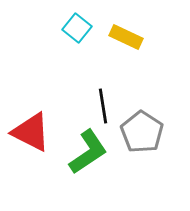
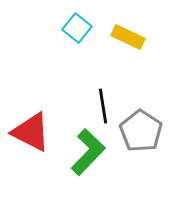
yellow rectangle: moved 2 px right
gray pentagon: moved 1 px left, 1 px up
green L-shape: rotated 12 degrees counterclockwise
